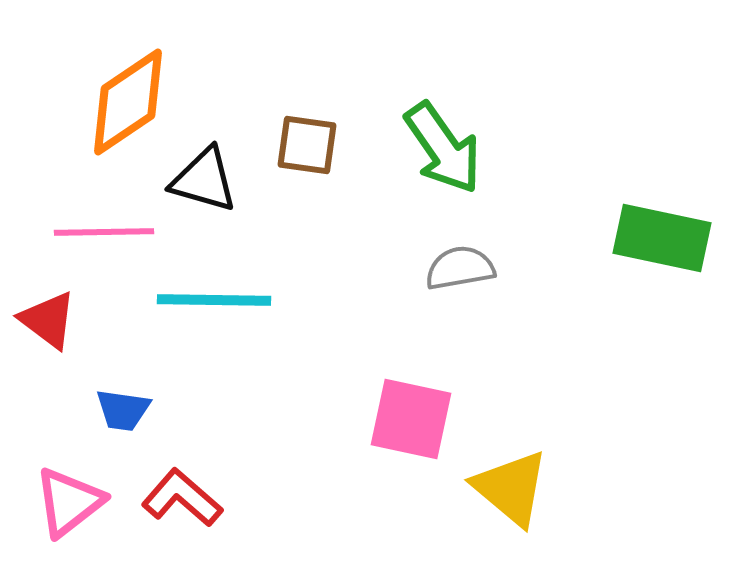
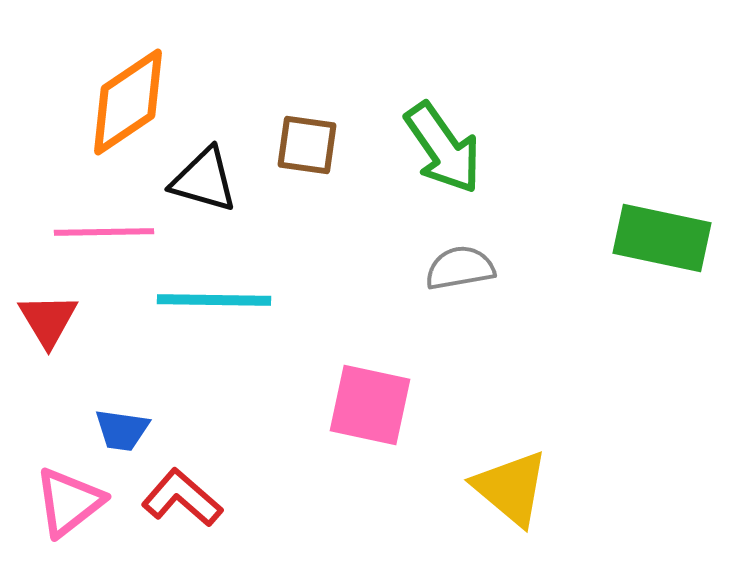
red triangle: rotated 22 degrees clockwise
blue trapezoid: moved 1 px left, 20 px down
pink square: moved 41 px left, 14 px up
